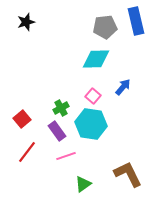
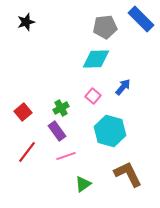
blue rectangle: moved 5 px right, 2 px up; rotated 32 degrees counterclockwise
red square: moved 1 px right, 7 px up
cyan hexagon: moved 19 px right, 7 px down; rotated 8 degrees clockwise
